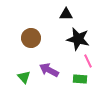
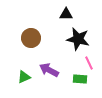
pink line: moved 1 px right, 2 px down
green triangle: rotated 48 degrees clockwise
